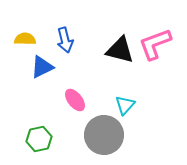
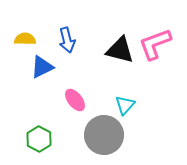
blue arrow: moved 2 px right
green hexagon: rotated 20 degrees counterclockwise
